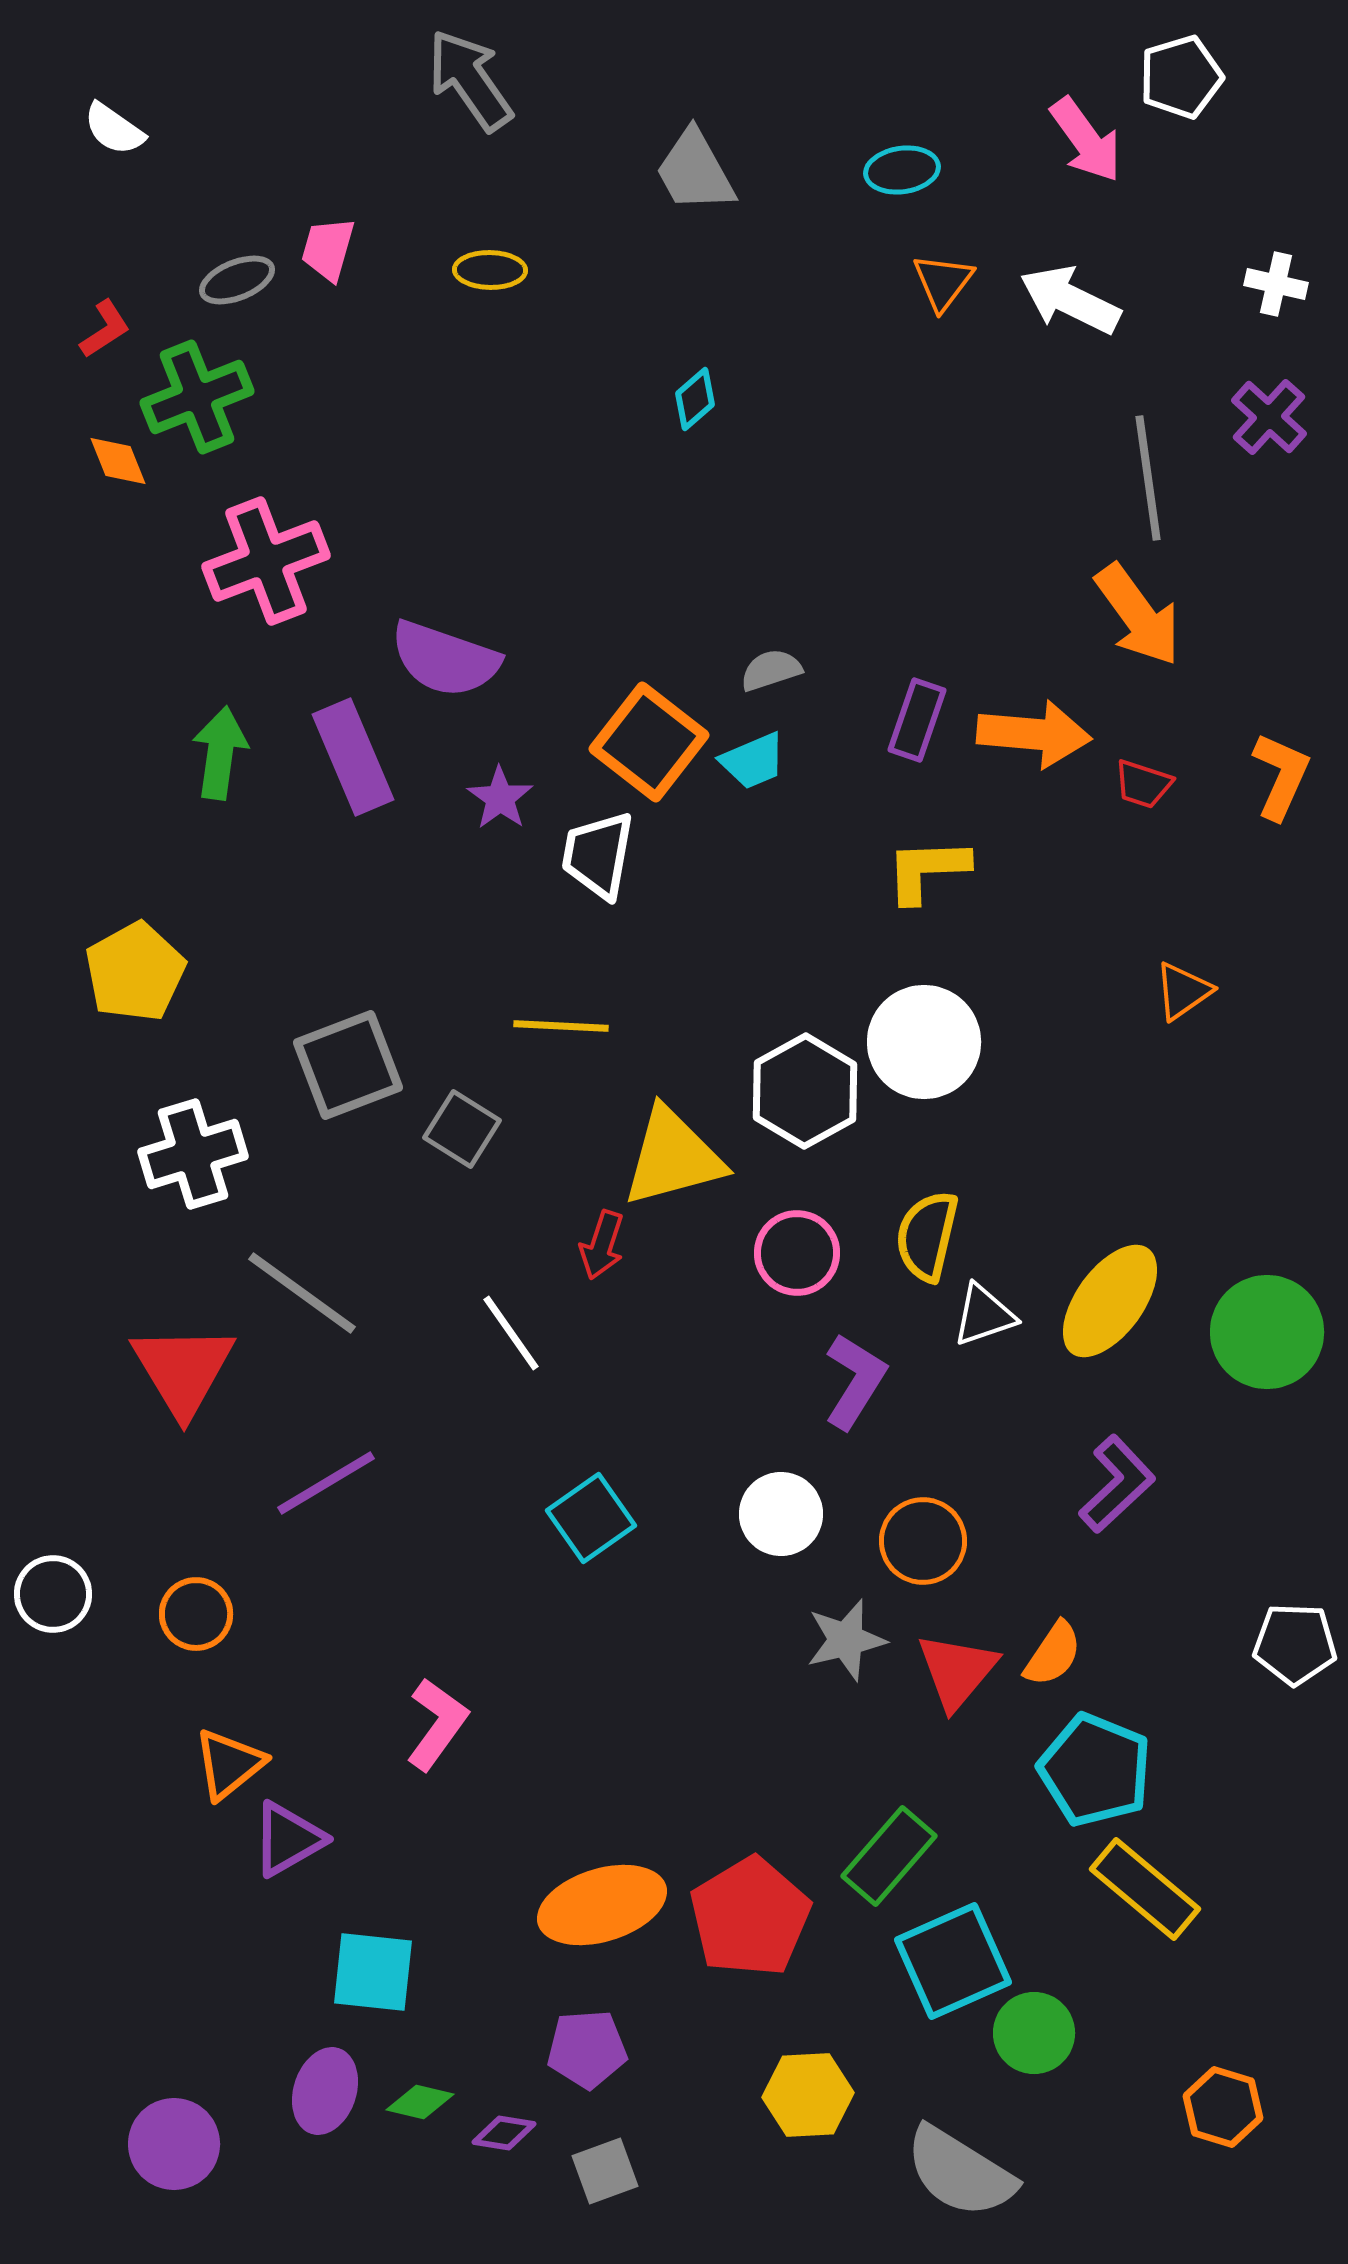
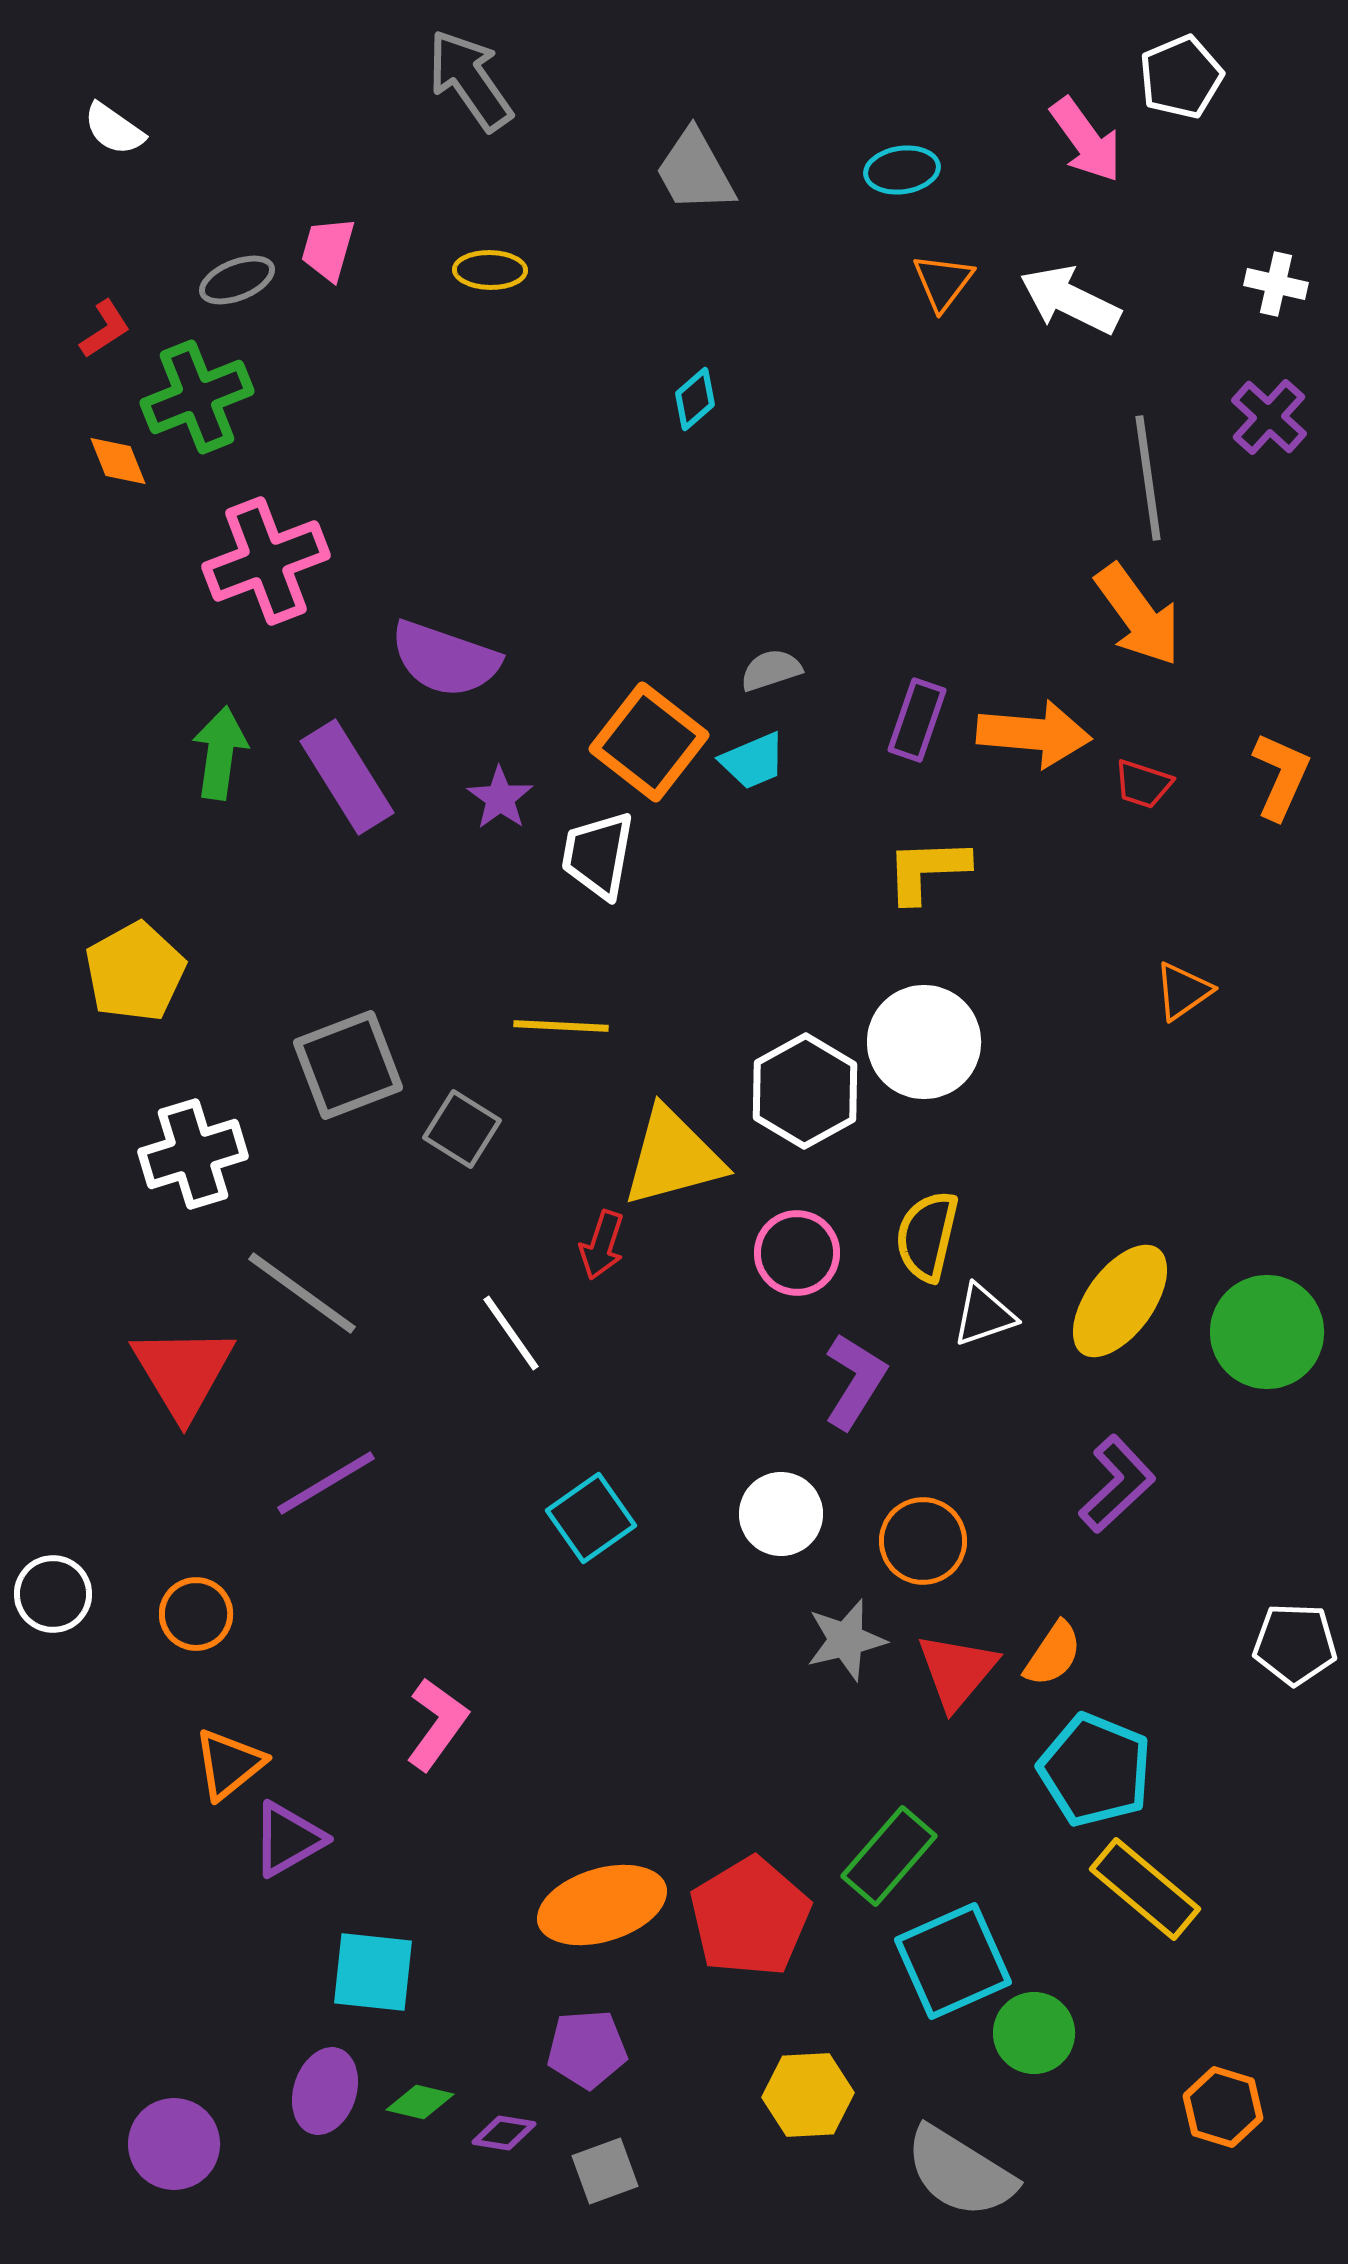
white pentagon at (1181, 77): rotated 6 degrees counterclockwise
purple rectangle at (353, 757): moved 6 px left, 20 px down; rotated 9 degrees counterclockwise
yellow ellipse at (1110, 1301): moved 10 px right
red triangle at (183, 1370): moved 2 px down
